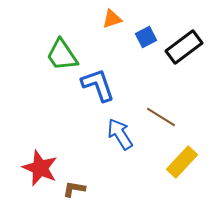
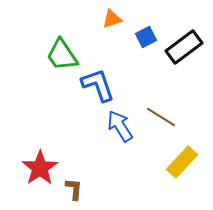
blue arrow: moved 8 px up
red star: rotated 15 degrees clockwise
brown L-shape: rotated 85 degrees clockwise
